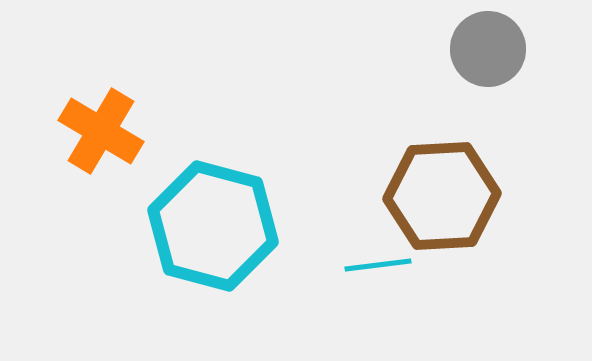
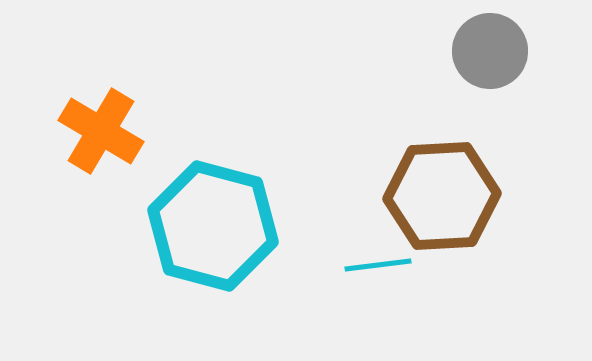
gray circle: moved 2 px right, 2 px down
